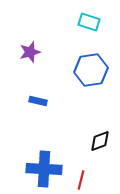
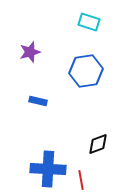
blue hexagon: moved 5 px left, 1 px down
black diamond: moved 2 px left, 3 px down
blue cross: moved 4 px right
red line: rotated 24 degrees counterclockwise
